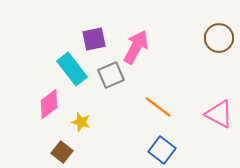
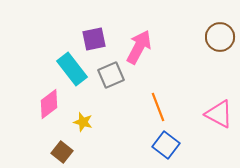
brown circle: moved 1 px right, 1 px up
pink arrow: moved 3 px right
orange line: rotated 32 degrees clockwise
yellow star: moved 2 px right
blue square: moved 4 px right, 5 px up
